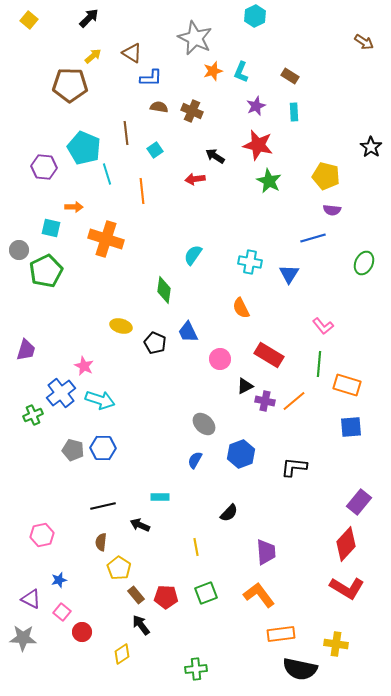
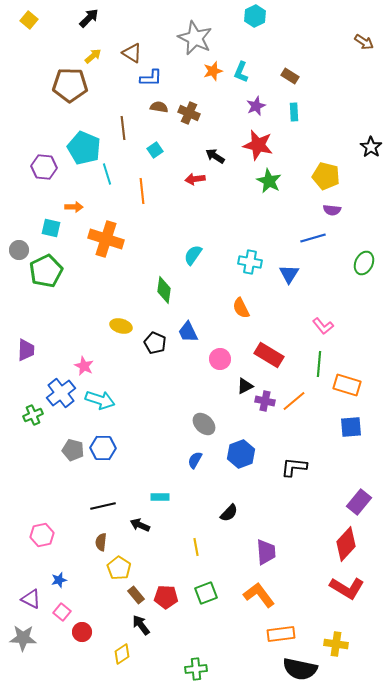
brown cross at (192, 111): moved 3 px left, 2 px down
brown line at (126, 133): moved 3 px left, 5 px up
purple trapezoid at (26, 350): rotated 15 degrees counterclockwise
